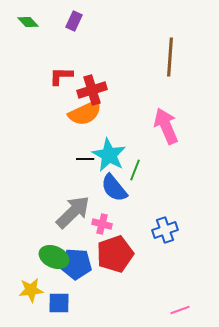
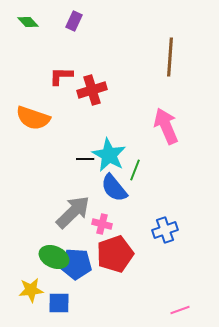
orange semicircle: moved 52 px left, 5 px down; rotated 44 degrees clockwise
